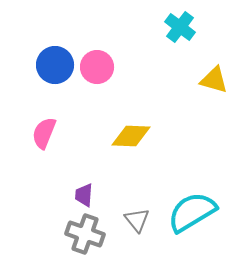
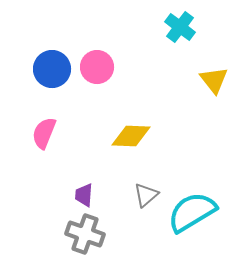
blue circle: moved 3 px left, 4 px down
yellow triangle: rotated 36 degrees clockwise
gray triangle: moved 9 px right, 25 px up; rotated 28 degrees clockwise
